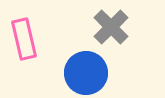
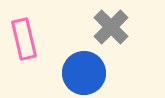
blue circle: moved 2 px left
